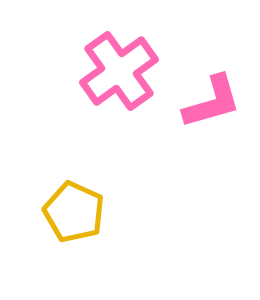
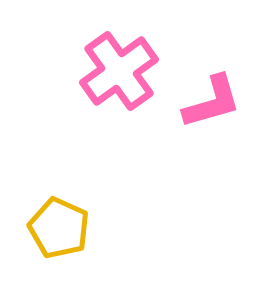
yellow pentagon: moved 15 px left, 16 px down
